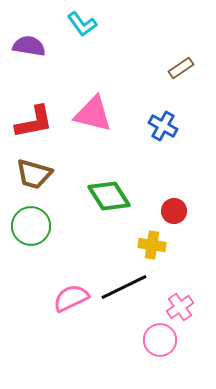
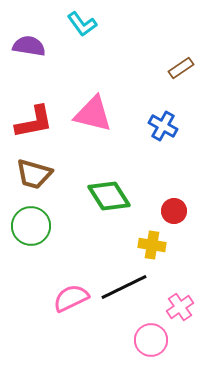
pink circle: moved 9 px left
